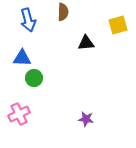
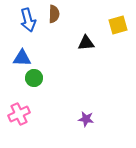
brown semicircle: moved 9 px left, 2 px down
